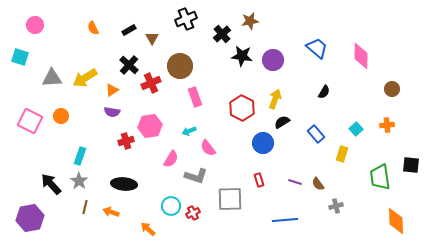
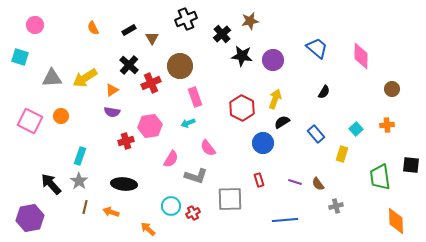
cyan arrow at (189, 131): moved 1 px left, 8 px up
